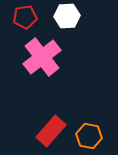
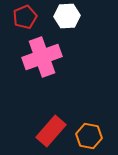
red pentagon: rotated 15 degrees counterclockwise
pink cross: rotated 18 degrees clockwise
